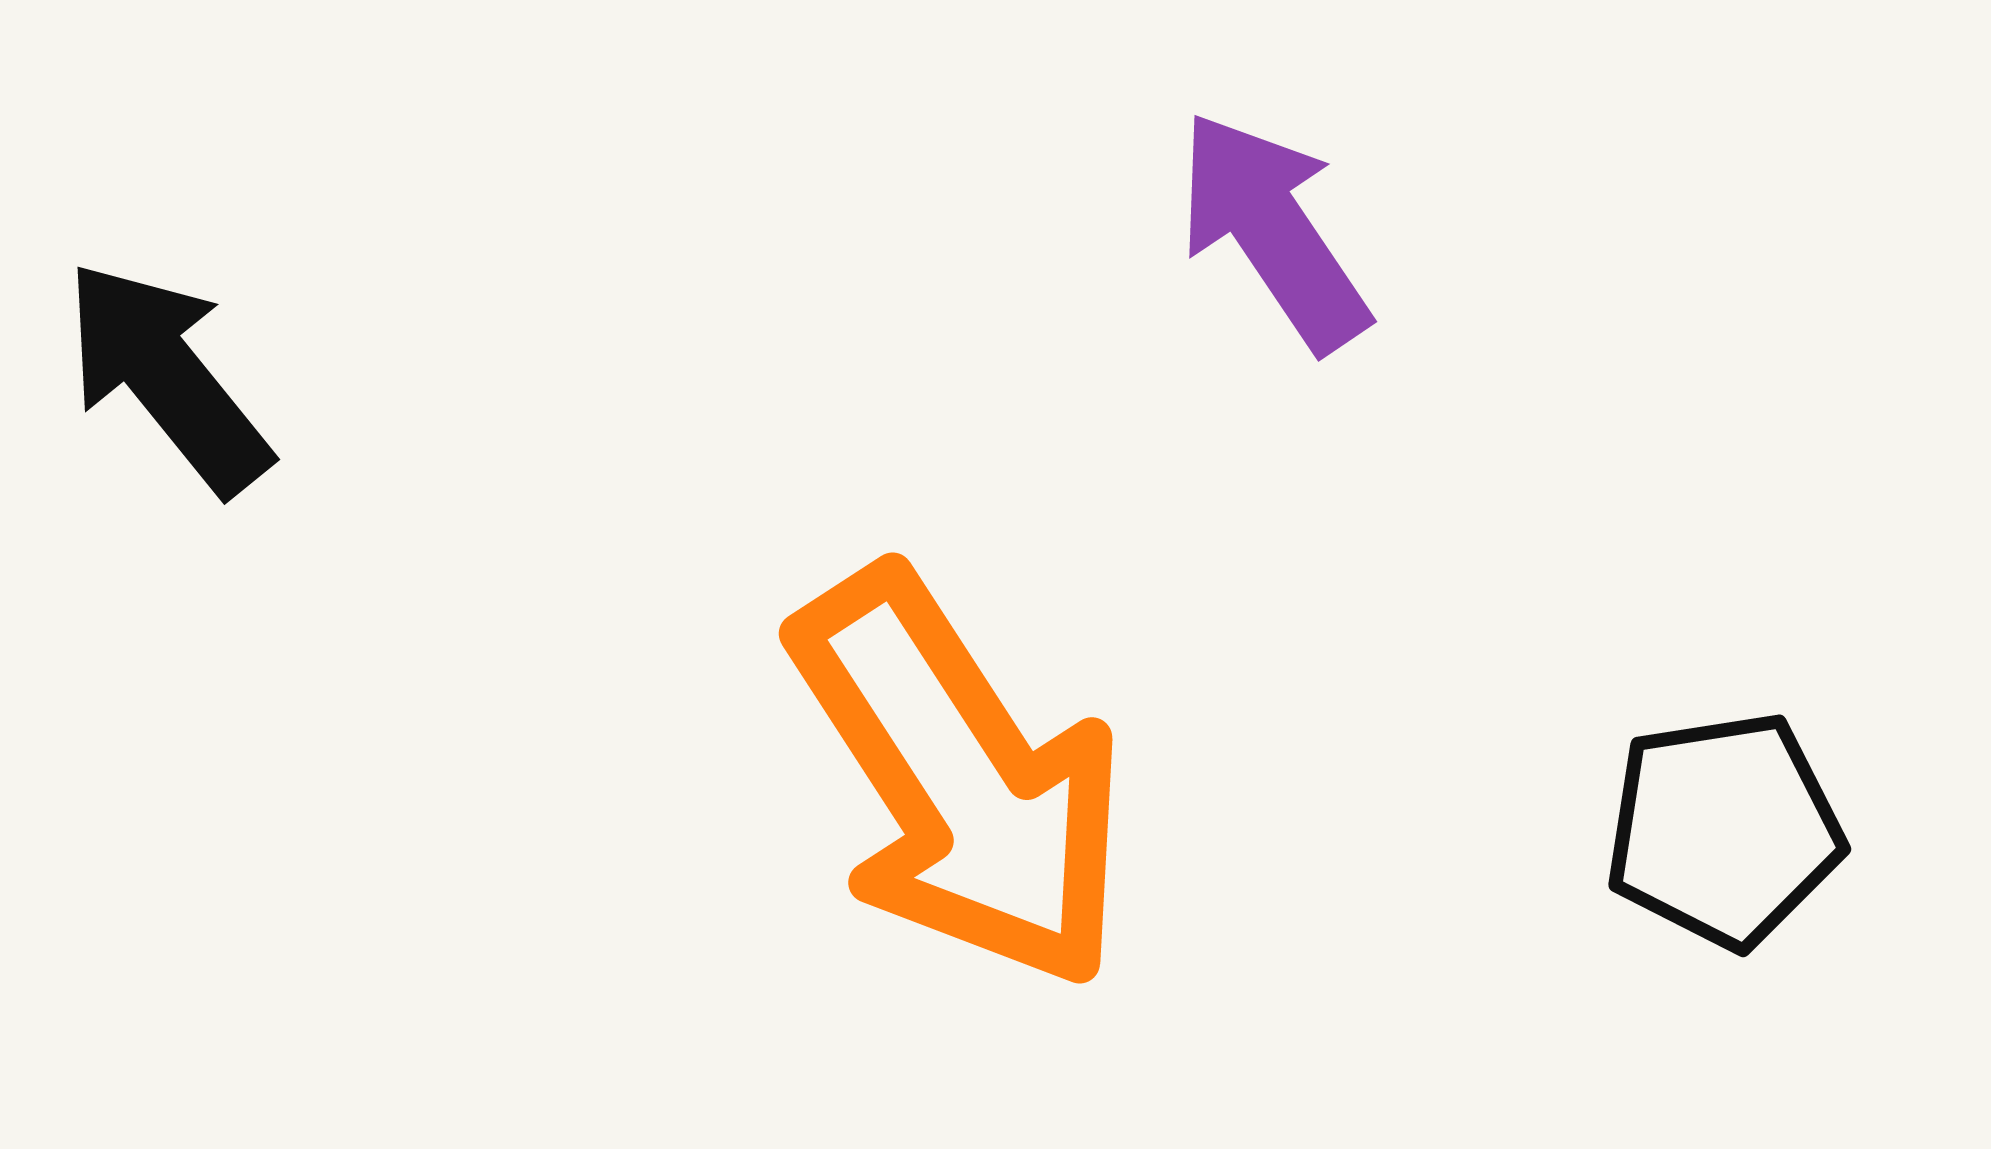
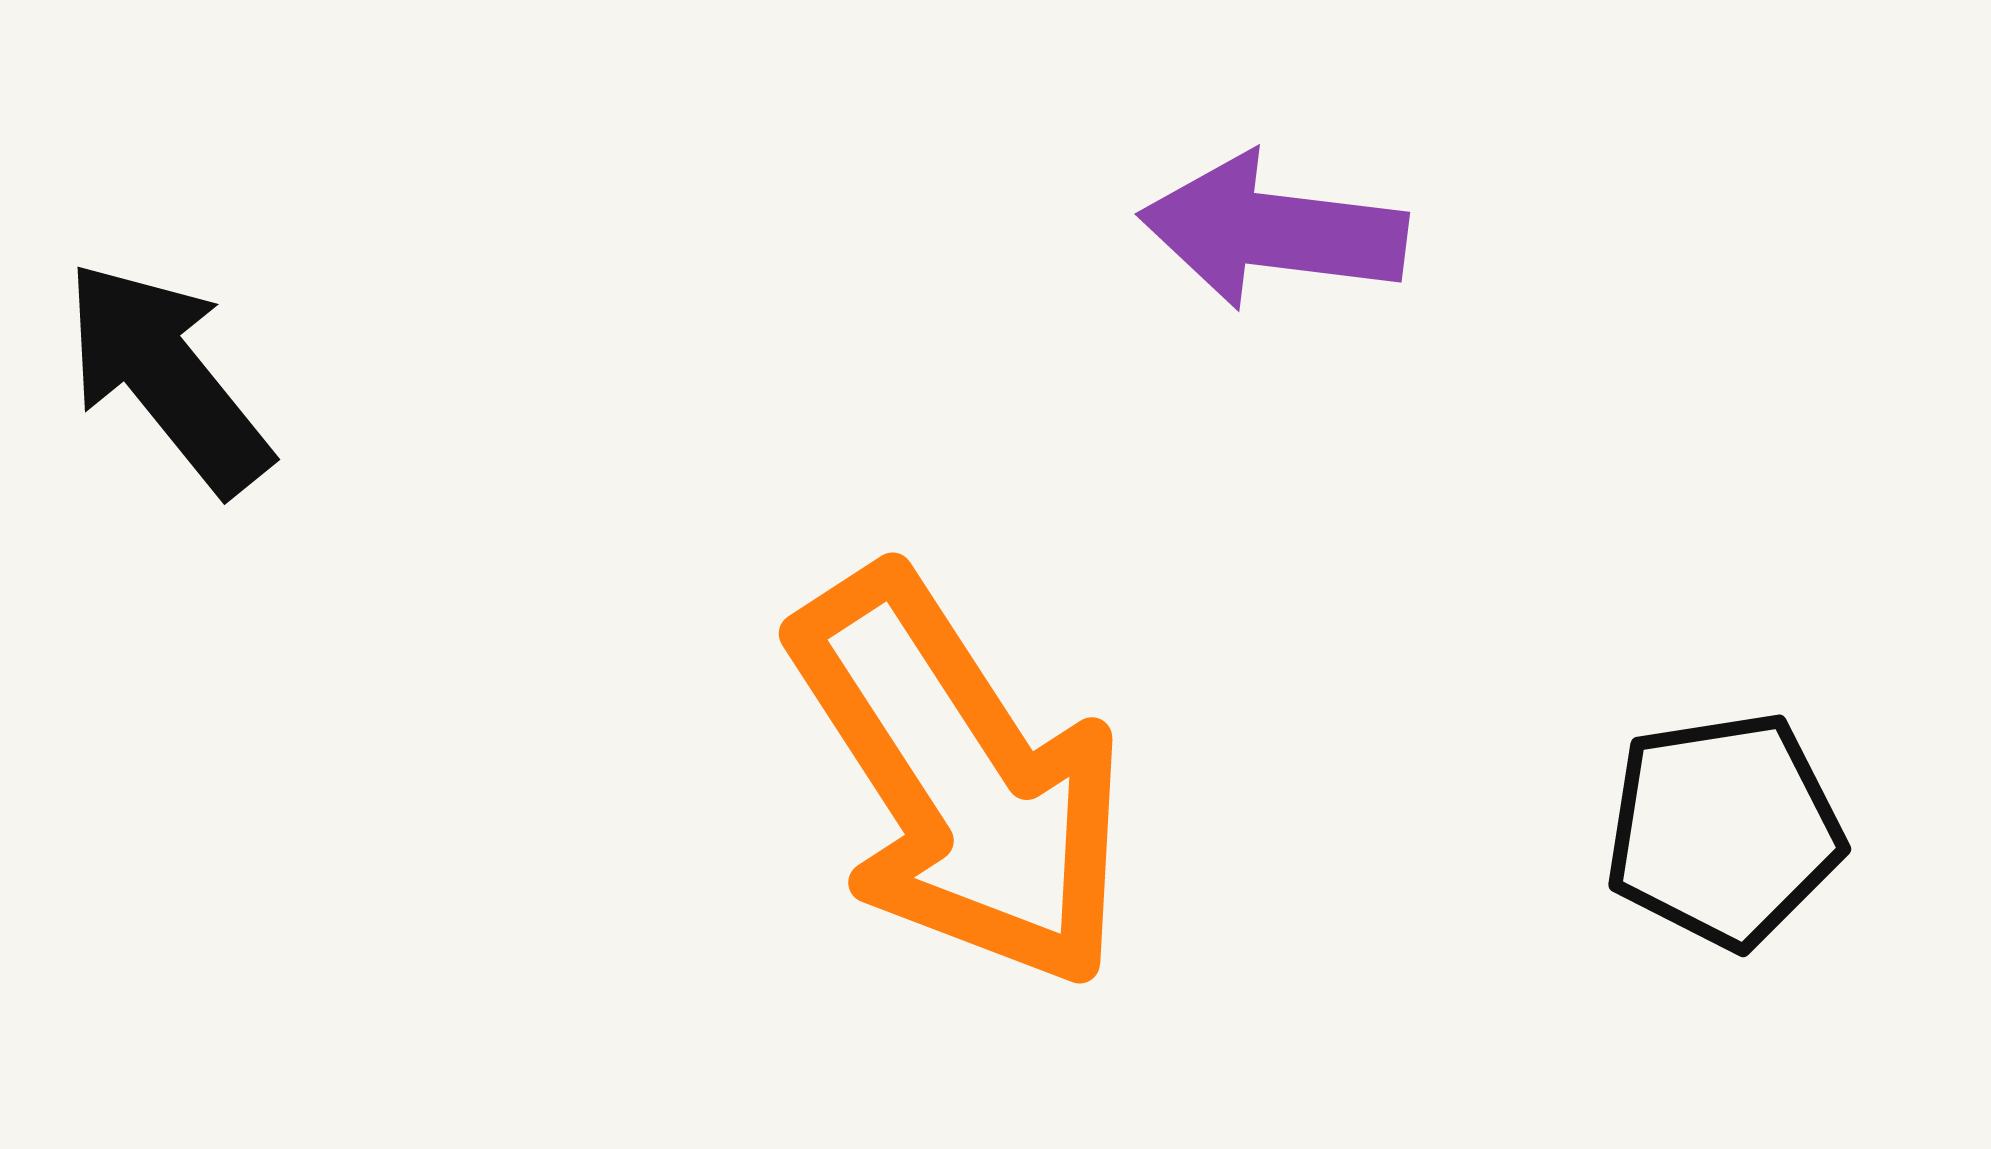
purple arrow: rotated 49 degrees counterclockwise
